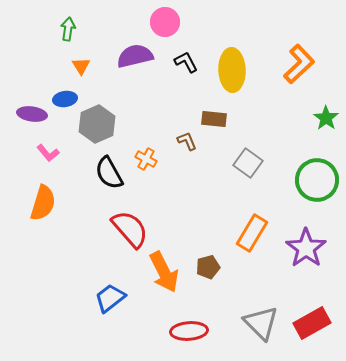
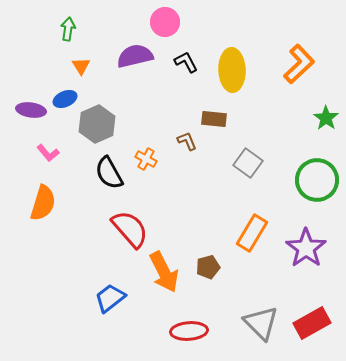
blue ellipse: rotated 15 degrees counterclockwise
purple ellipse: moved 1 px left, 4 px up
